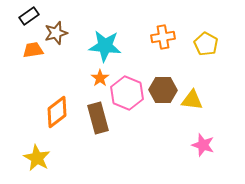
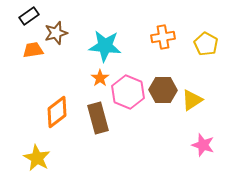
pink hexagon: moved 1 px right, 1 px up
yellow triangle: rotated 40 degrees counterclockwise
